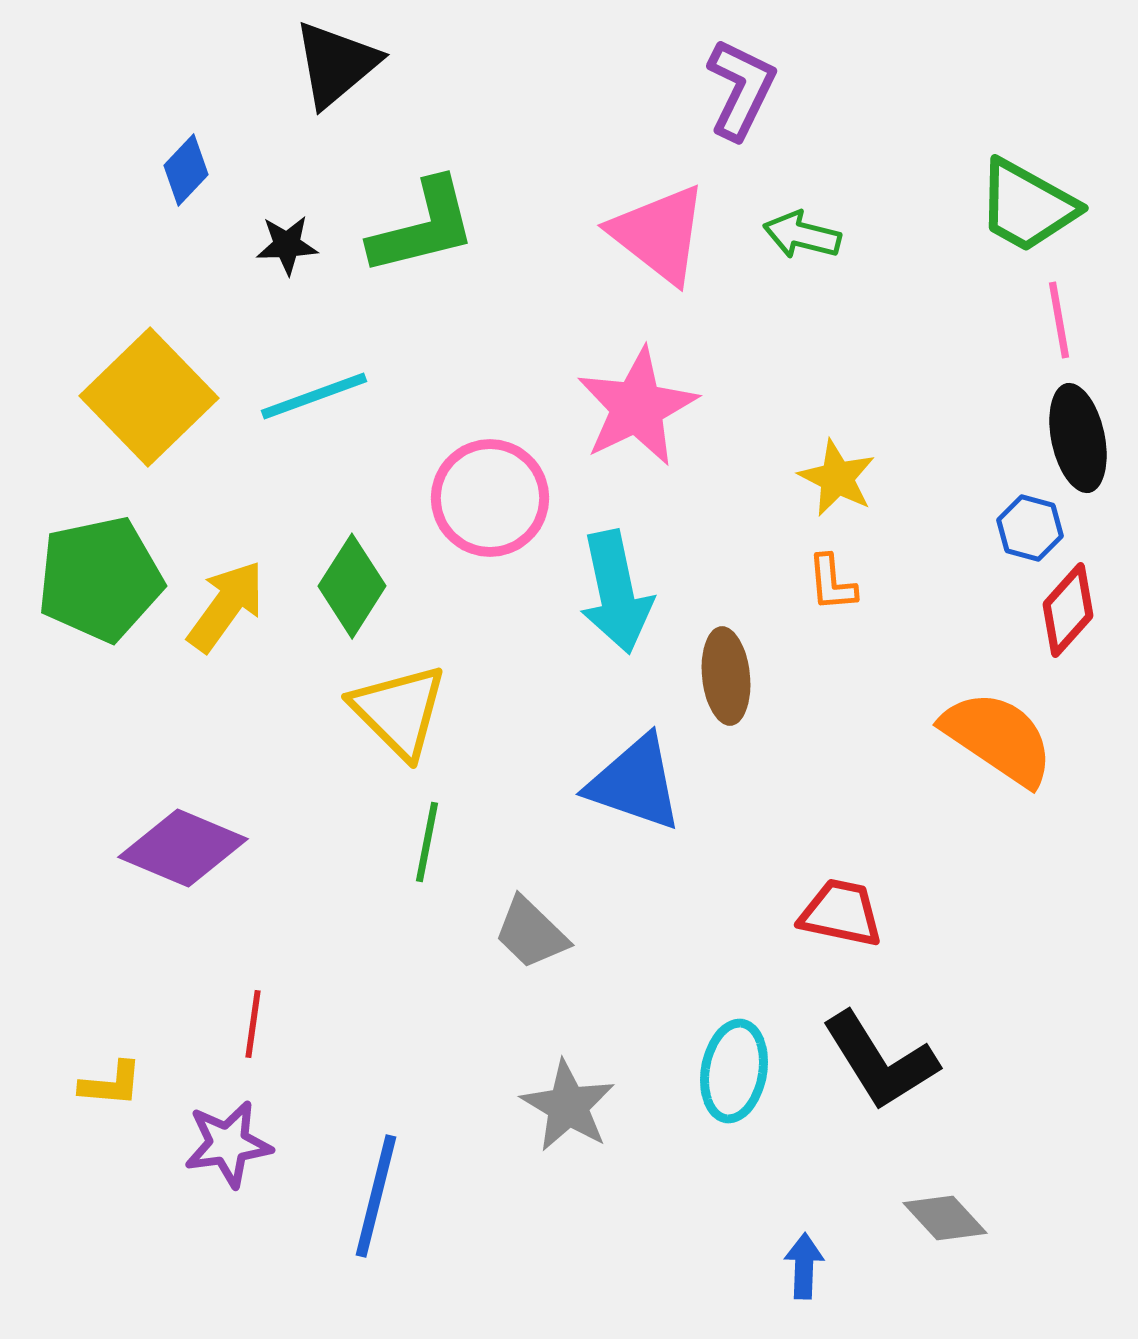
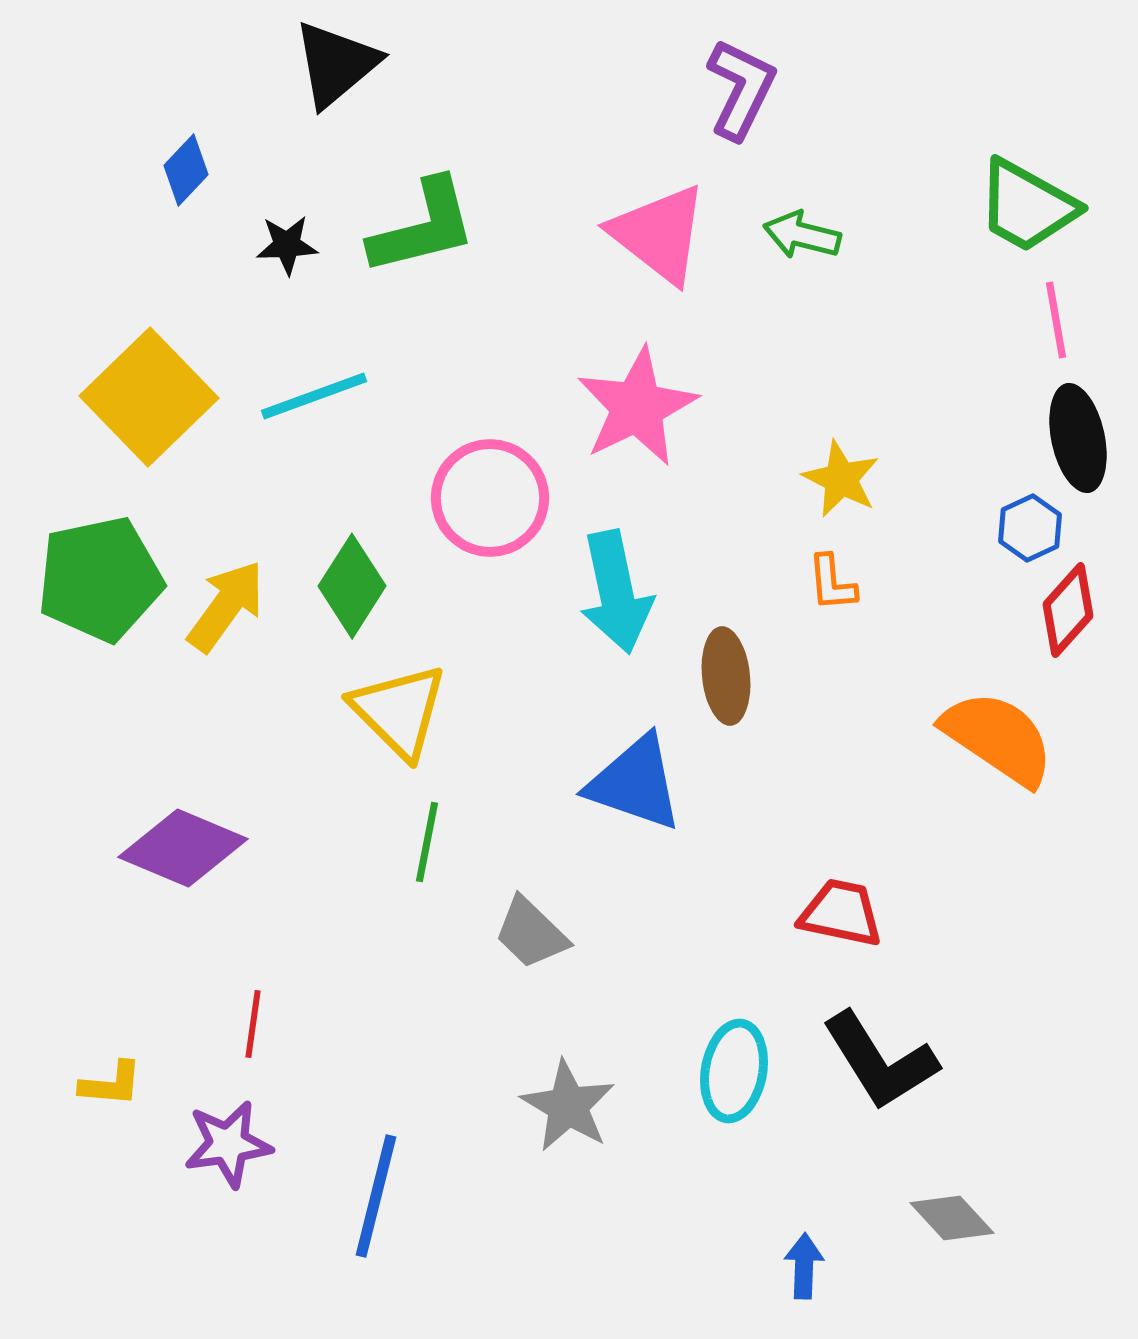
pink line: moved 3 px left
yellow star: moved 4 px right, 1 px down
blue hexagon: rotated 20 degrees clockwise
gray diamond: moved 7 px right
